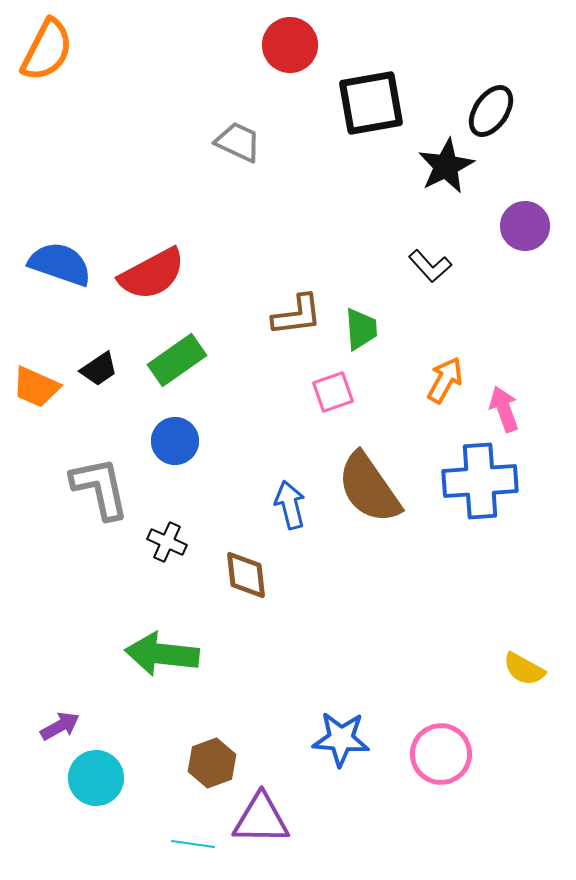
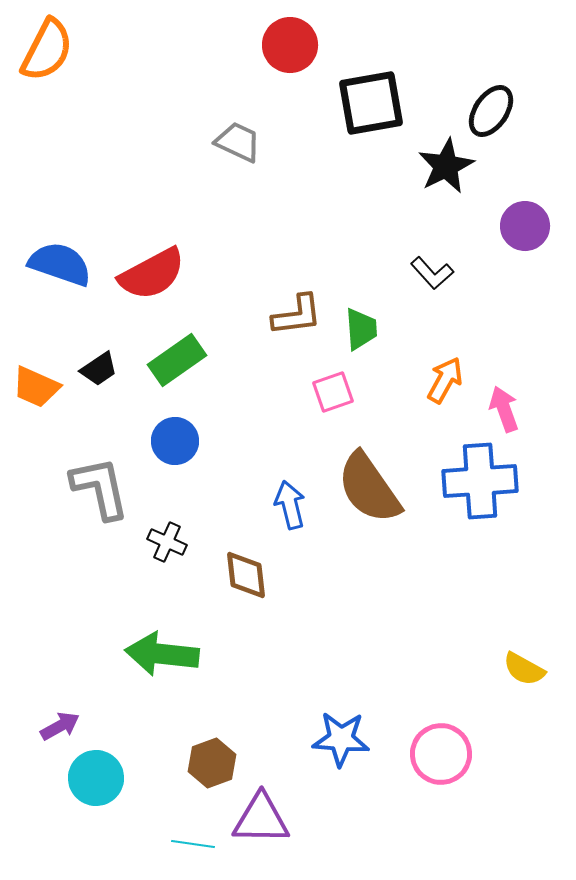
black L-shape: moved 2 px right, 7 px down
